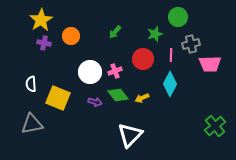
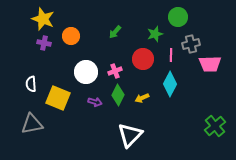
yellow star: moved 2 px right, 1 px up; rotated 20 degrees counterclockwise
white circle: moved 4 px left
green diamond: rotated 65 degrees clockwise
